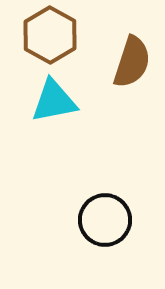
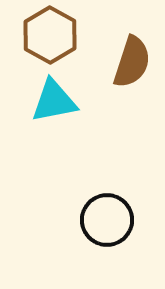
black circle: moved 2 px right
